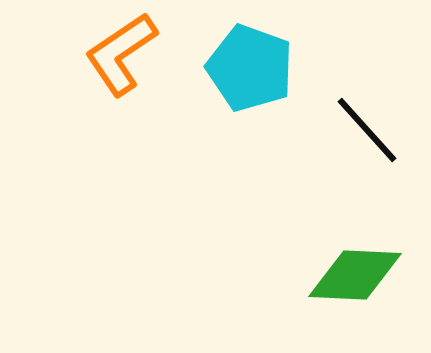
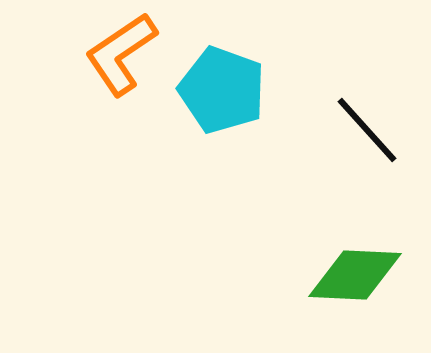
cyan pentagon: moved 28 px left, 22 px down
